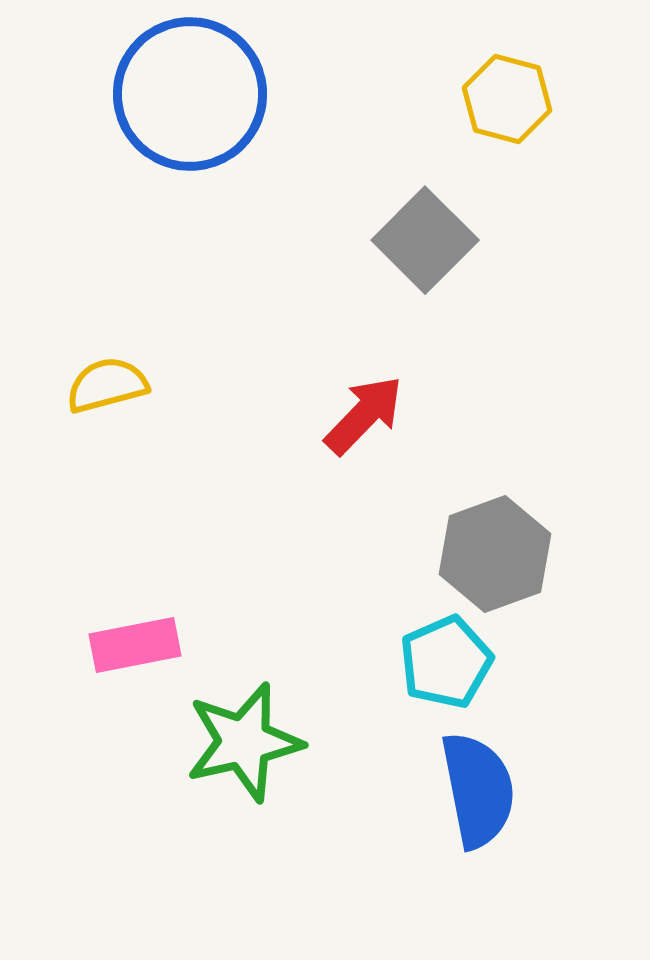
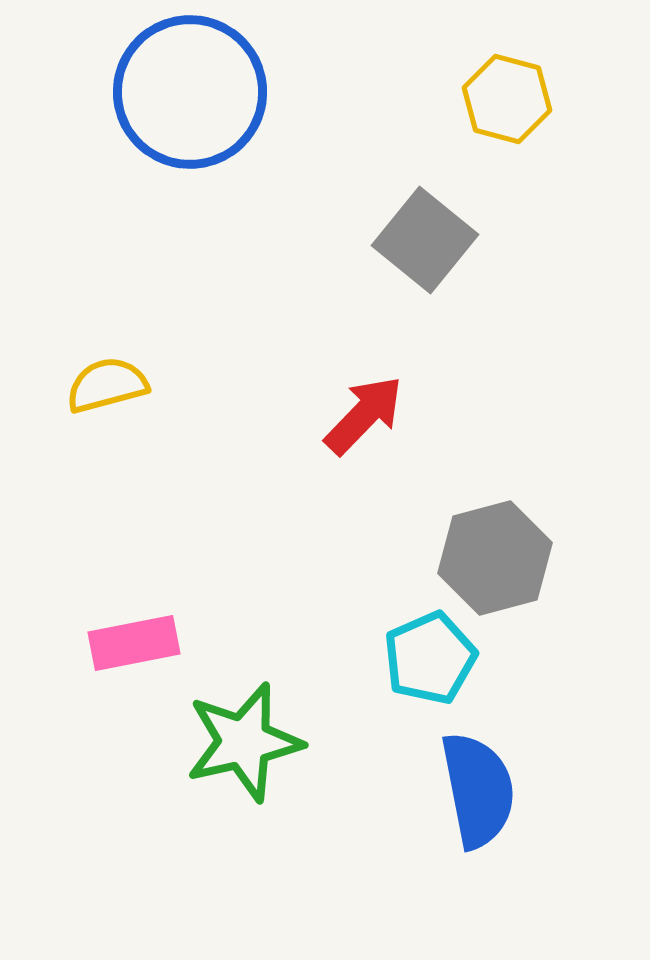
blue circle: moved 2 px up
gray square: rotated 6 degrees counterclockwise
gray hexagon: moved 4 px down; rotated 5 degrees clockwise
pink rectangle: moved 1 px left, 2 px up
cyan pentagon: moved 16 px left, 4 px up
